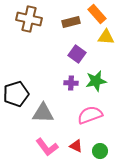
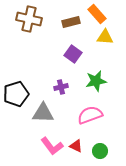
yellow triangle: moved 1 px left
purple square: moved 4 px left
purple cross: moved 10 px left, 4 px down; rotated 16 degrees counterclockwise
pink L-shape: moved 5 px right, 1 px up
